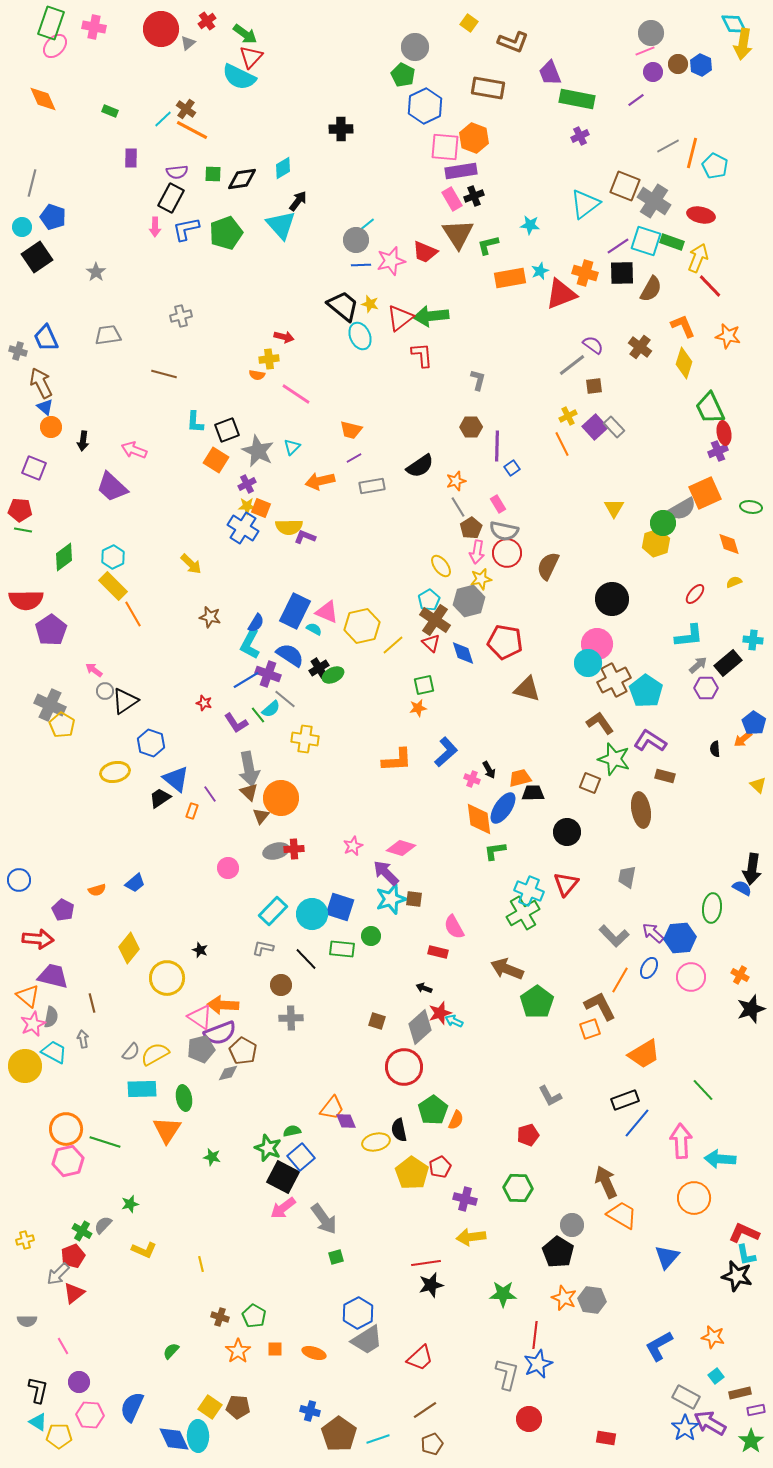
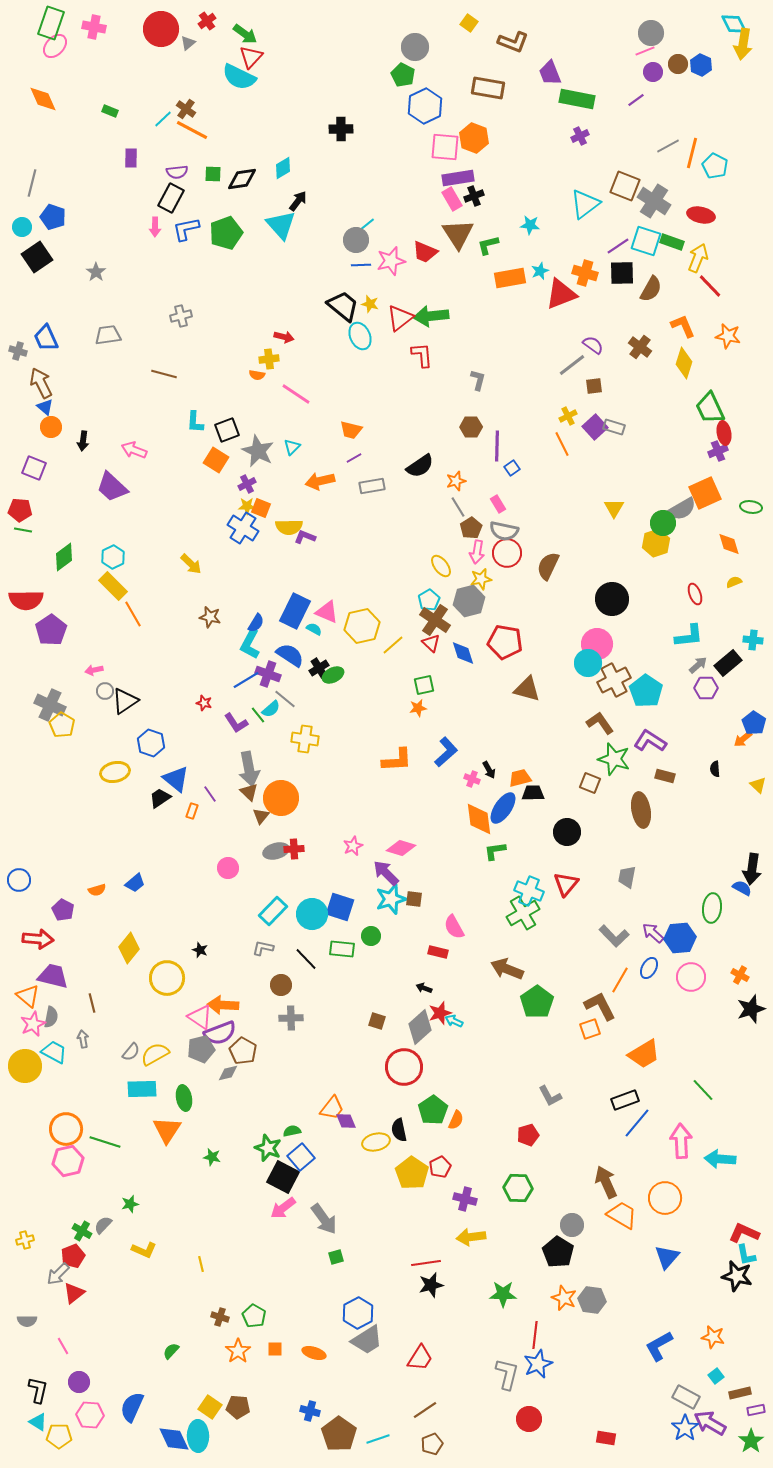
purple rectangle at (461, 171): moved 3 px left, 7 px down
gray rectangle at (614, 427): rotated 30 degrees counterclockwise
red ellipse at (695, 594): rotated 60 degrees counterclockwise
pink arrow at (94, 670): rotated 48 degrees counterclockwise
black semicircle at (715, 749): moved 20 px down
orange circle at (694, 1198): moved 29 px left
red trapezoid at (420, 1358): rotated 16 degrees counterclockwise
